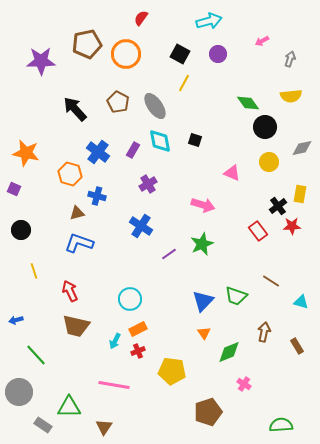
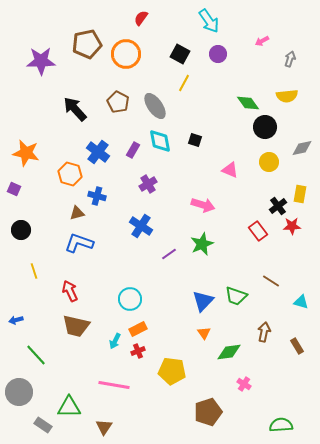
cyan arrow at (209, 21): rotated 70 degrees clockwise
yellow semicircle at (291, 96): moved 4 px left
pink triangle at (232, 173): moved 2 px left, 3 px up
green diamond at (229, 352): rotated 15 degrees clockwise
